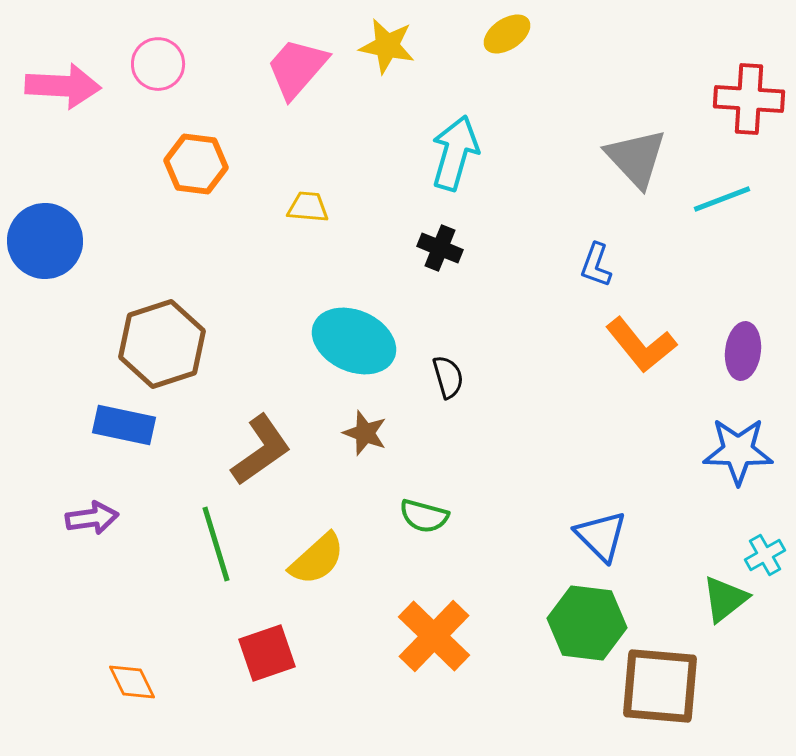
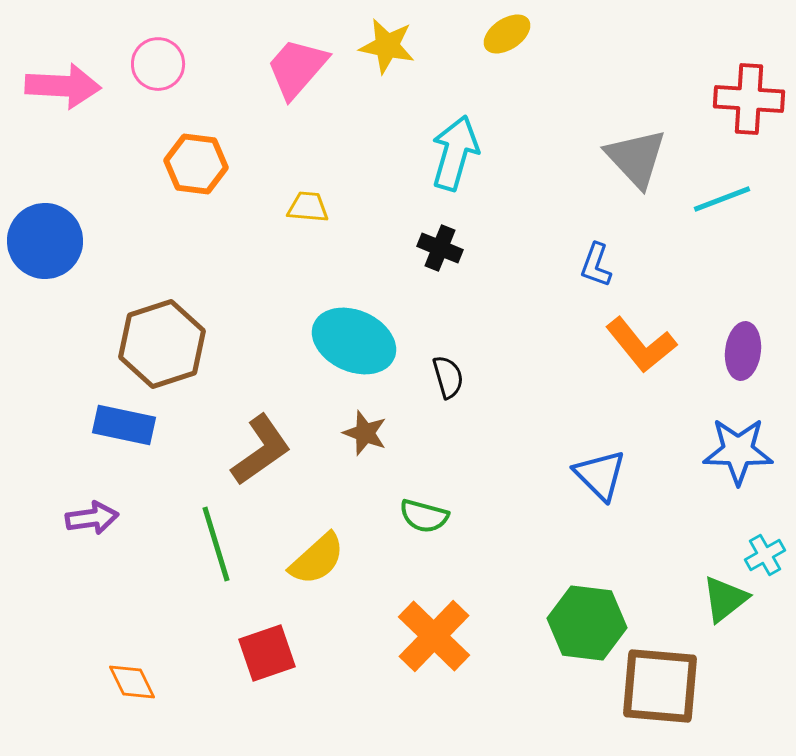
blue triangle: moved 1 px left, 61 px up
